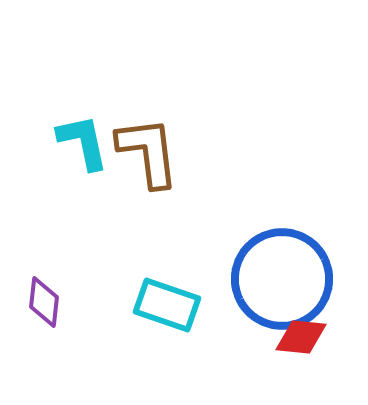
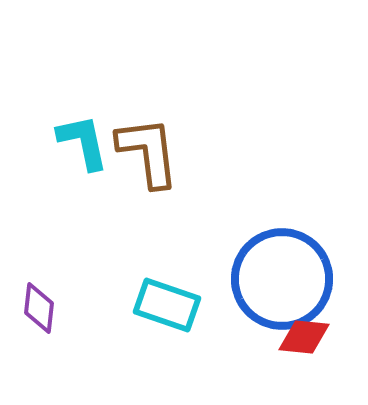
purple diamond: moved 5 px left, 6 px down
red diamond: moved 3 px right
